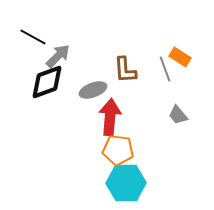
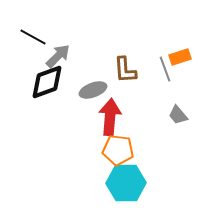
orange rectangle: rotated 50 degrees counterclockwise
